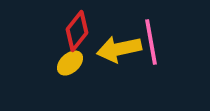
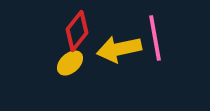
pink line: moved 4 px right, 4 px up
